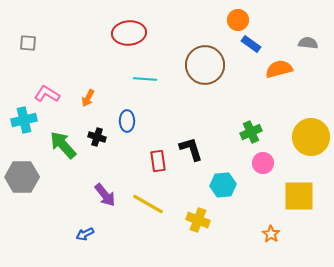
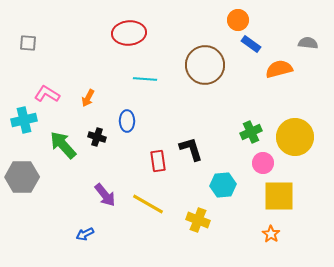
yellow circle: moved 16 px left
yellow square: moved 20 px left
